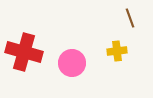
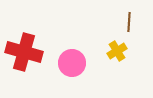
brown line: moved 1 px left, 4 px down; rotated 24 degrees clockwise
yellow cross: rotated 24 degrees counterclockwise
